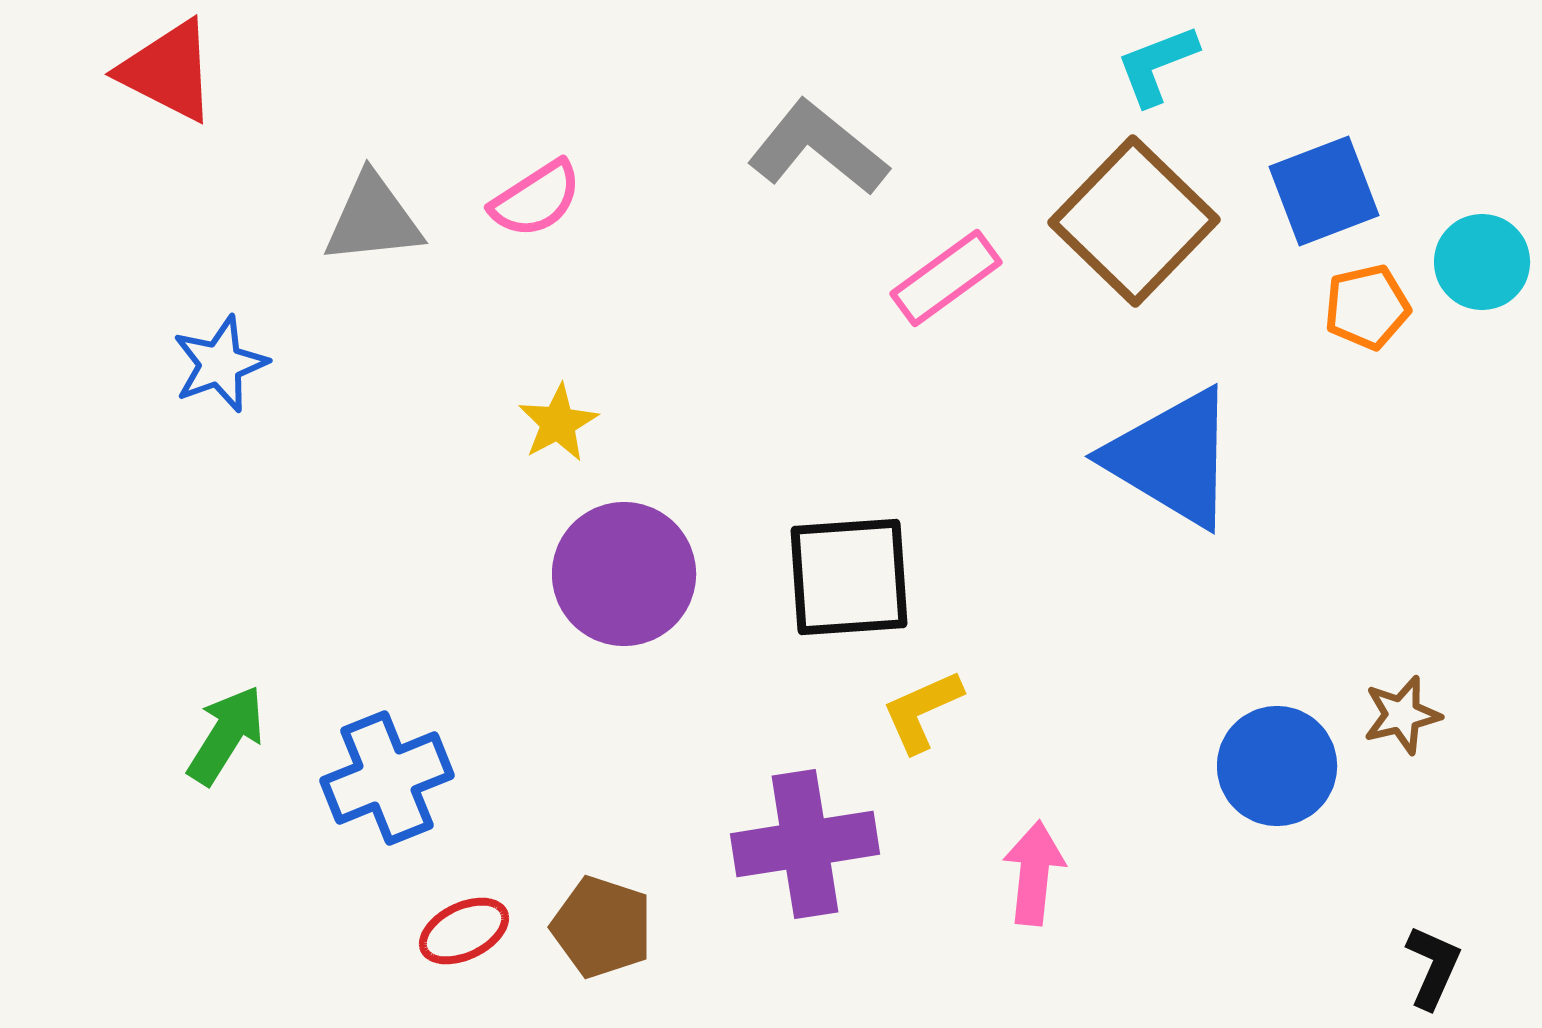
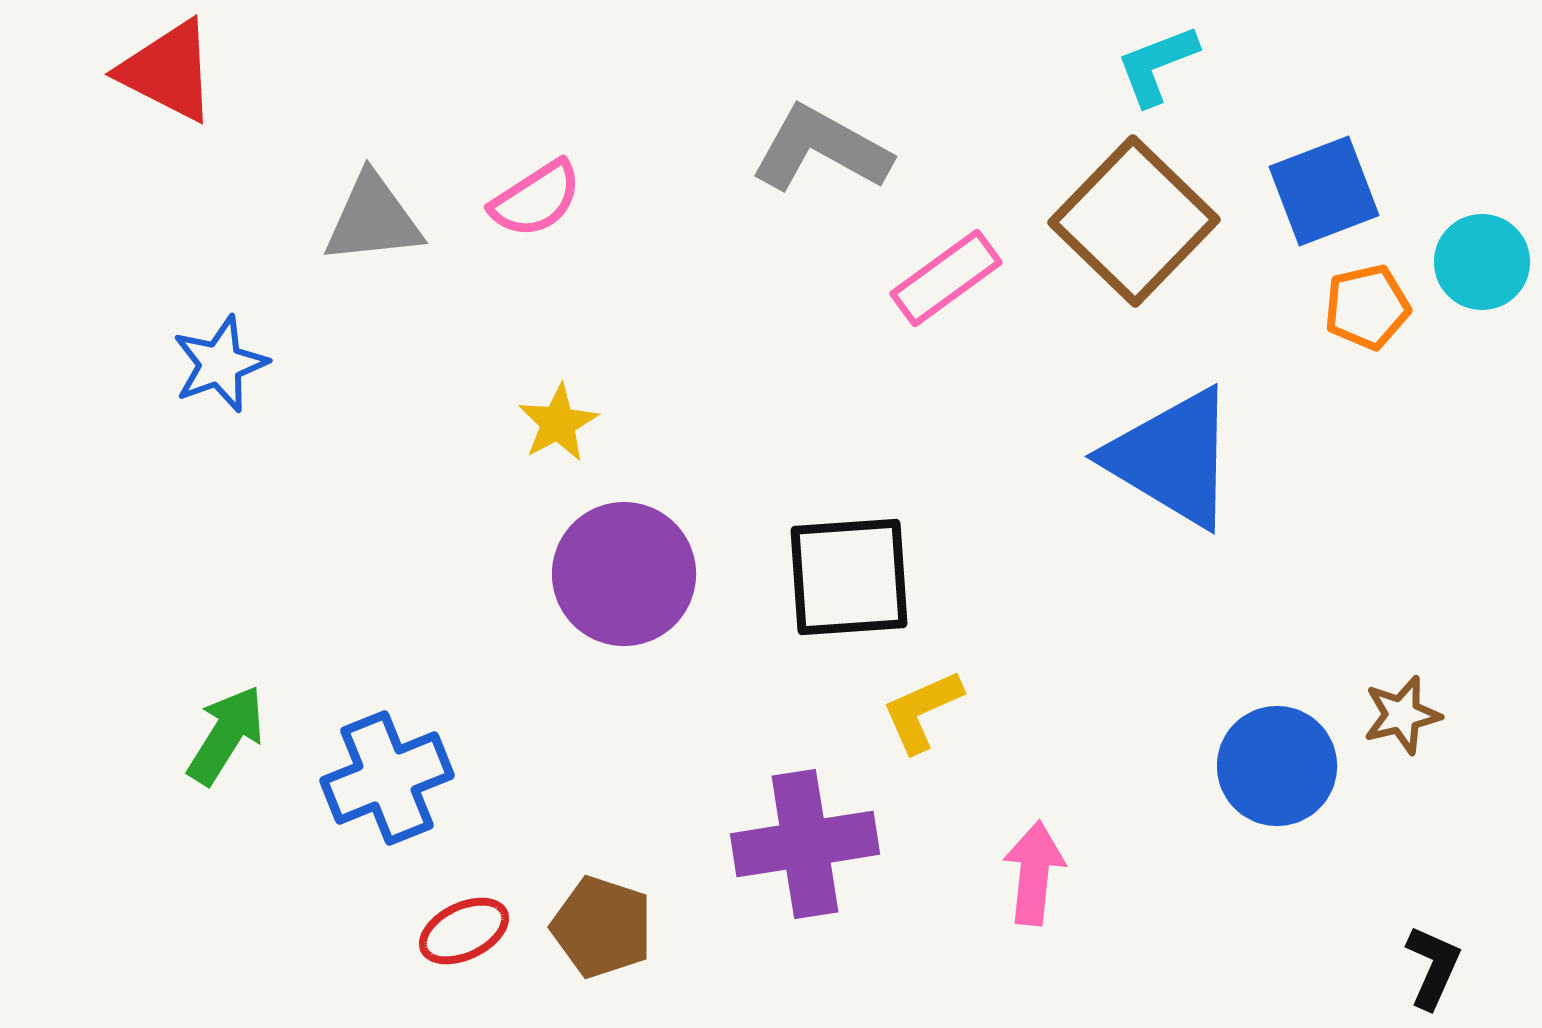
gray L-shape: moved 3 px right, 1 px down; rotated 10 degrees counterclockwise
